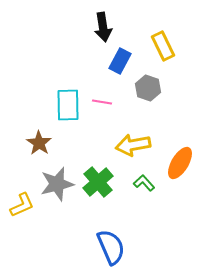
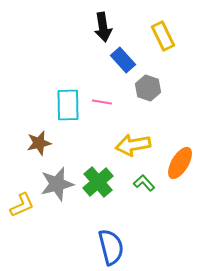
yellow rectangle: moved 10 px up
blue rectangle: moved 3 px right, 1 px up; rotated 70 degrees counterclockwise
brown star: rotated 25 degrees clockwise
blue semicircle: rotated 9 degrees clockwise
